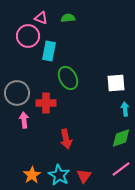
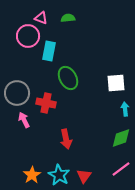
red cross: rotated 12 degrees clockwise
pink arrow: rotated 21 degrees counterclockwise
